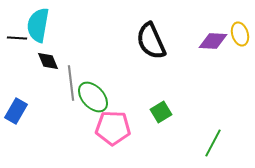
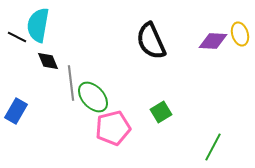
black line: moved 1 px up; rotated 24 degrees clockwise
pink pentagon: rotated 16 degrees counterclockwise
green line: moved 4 px down
